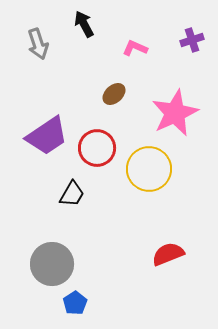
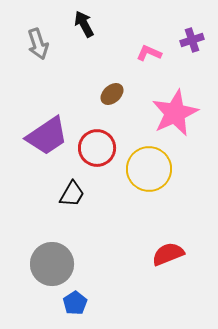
pink L-shape: moved 14 px right, 5 px down
brown ellipse: moved 2 px left
